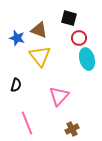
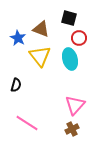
brown triangle: moved 2 px right, 1 px up
blue star: moved 1 px right; rotated 14 degrees clockwise
cyan ellipse: moved 17 px left
pink triangle: moved 16 px right, 9 px down
pink line: rotated 35 degrees counterclockwise
